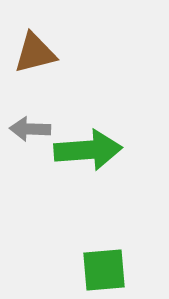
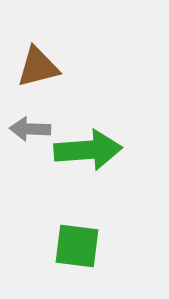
brown triangle: moved 3 px right, 14 px down
green square: moved 27 px left, 24 px up; rotated 12 degrees clockwise
